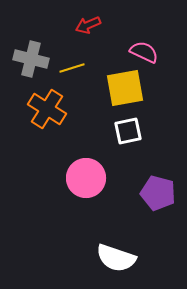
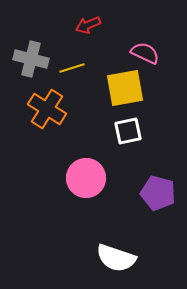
pink semicircle: moved 1 px right, 1 px down
